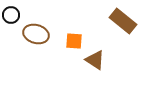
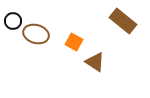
black circle: moved 2 px right, 6 px down
orange square: moved 1 px down; rotated 24 degrees clockwise
brown triangle: moved 2 px down
